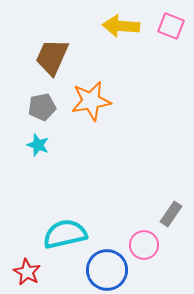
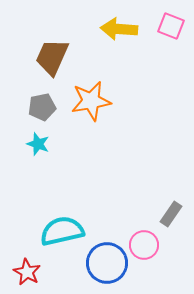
yellow arrow: moved 2 px left, 3 px down
cyan star: moved 1 px up
cyan semicircle: moved 3 px left, 3 px up
blue circle: moved 7 px up
